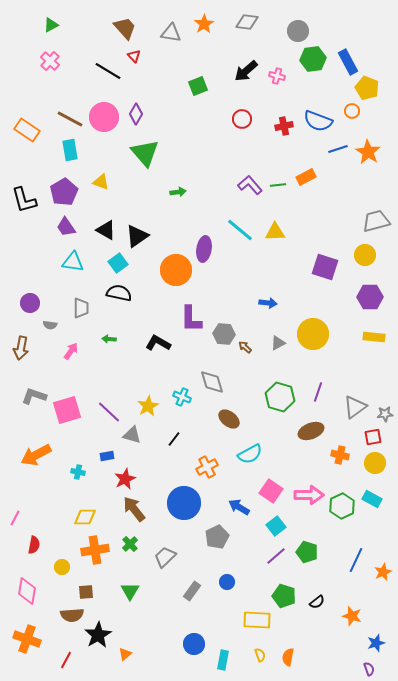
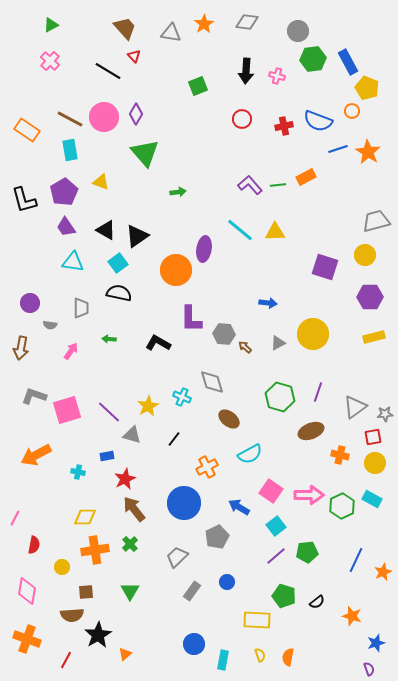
black arrow at (246, 71): rotated 45 degrees counterclockwise
yellow rectangle at (374, 337): rotated 20 degrees counterclockwise
green pentagon at (307, 552): rotated 25 degrees counterclockwise
gray trapezoid at (165, 557): moved 12 px right
